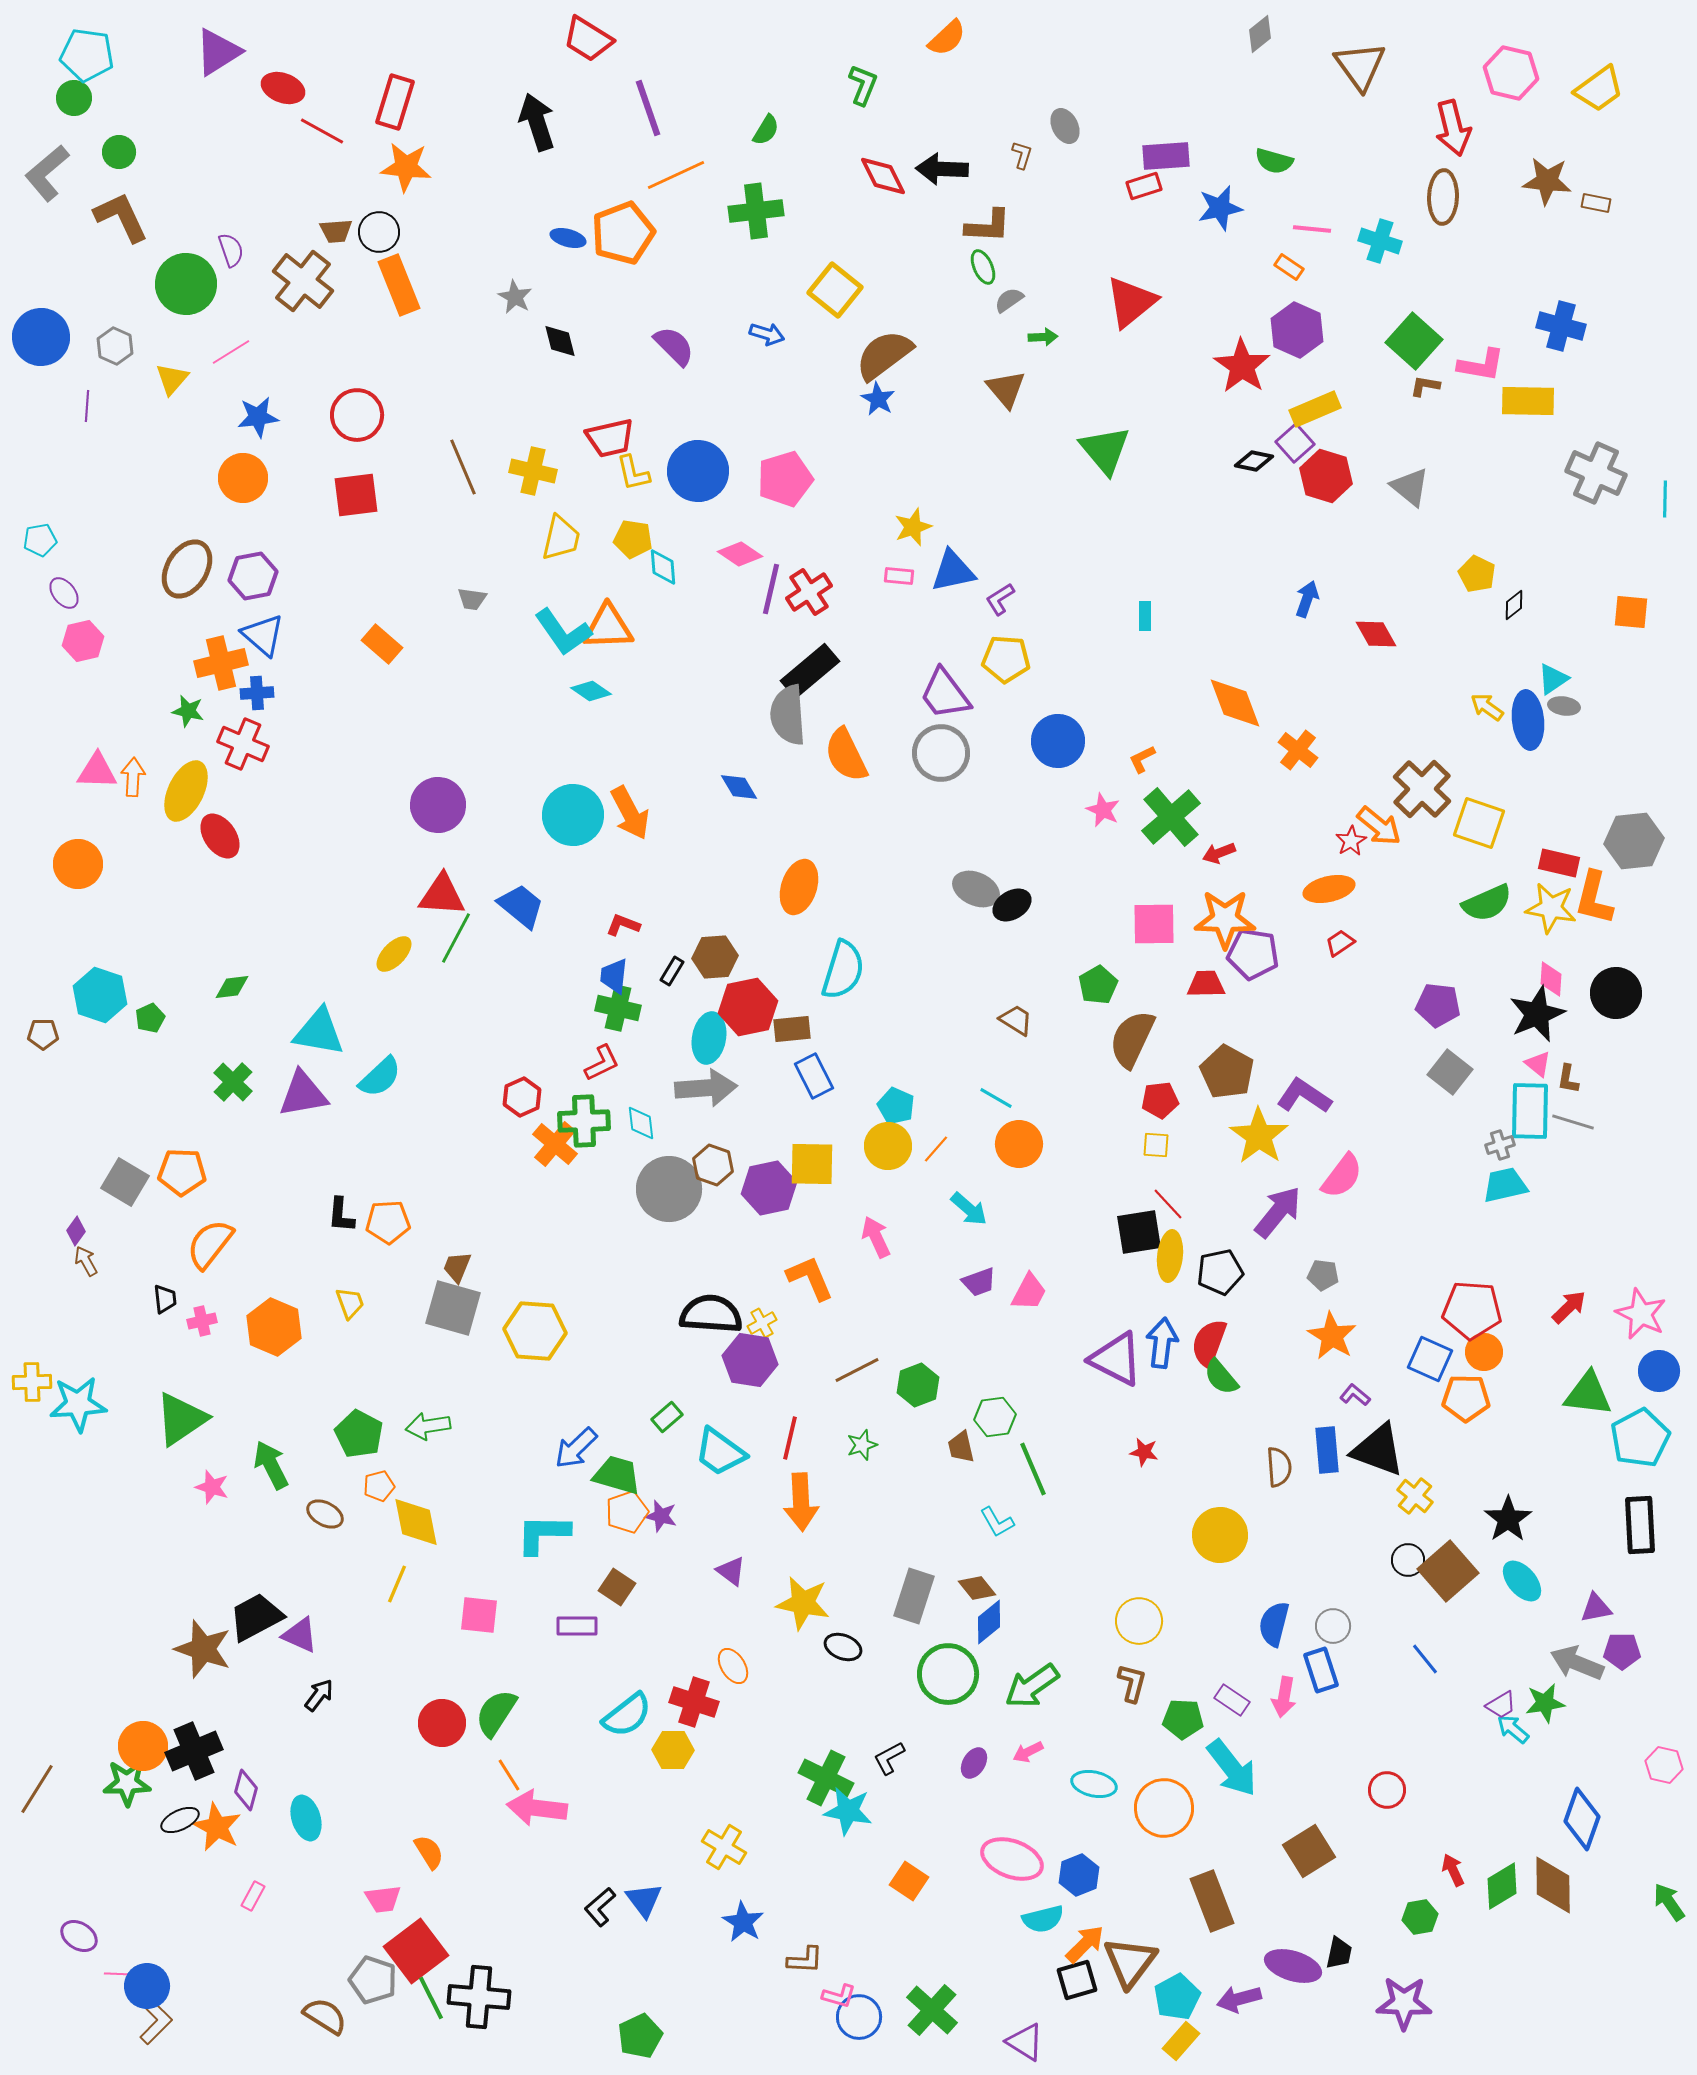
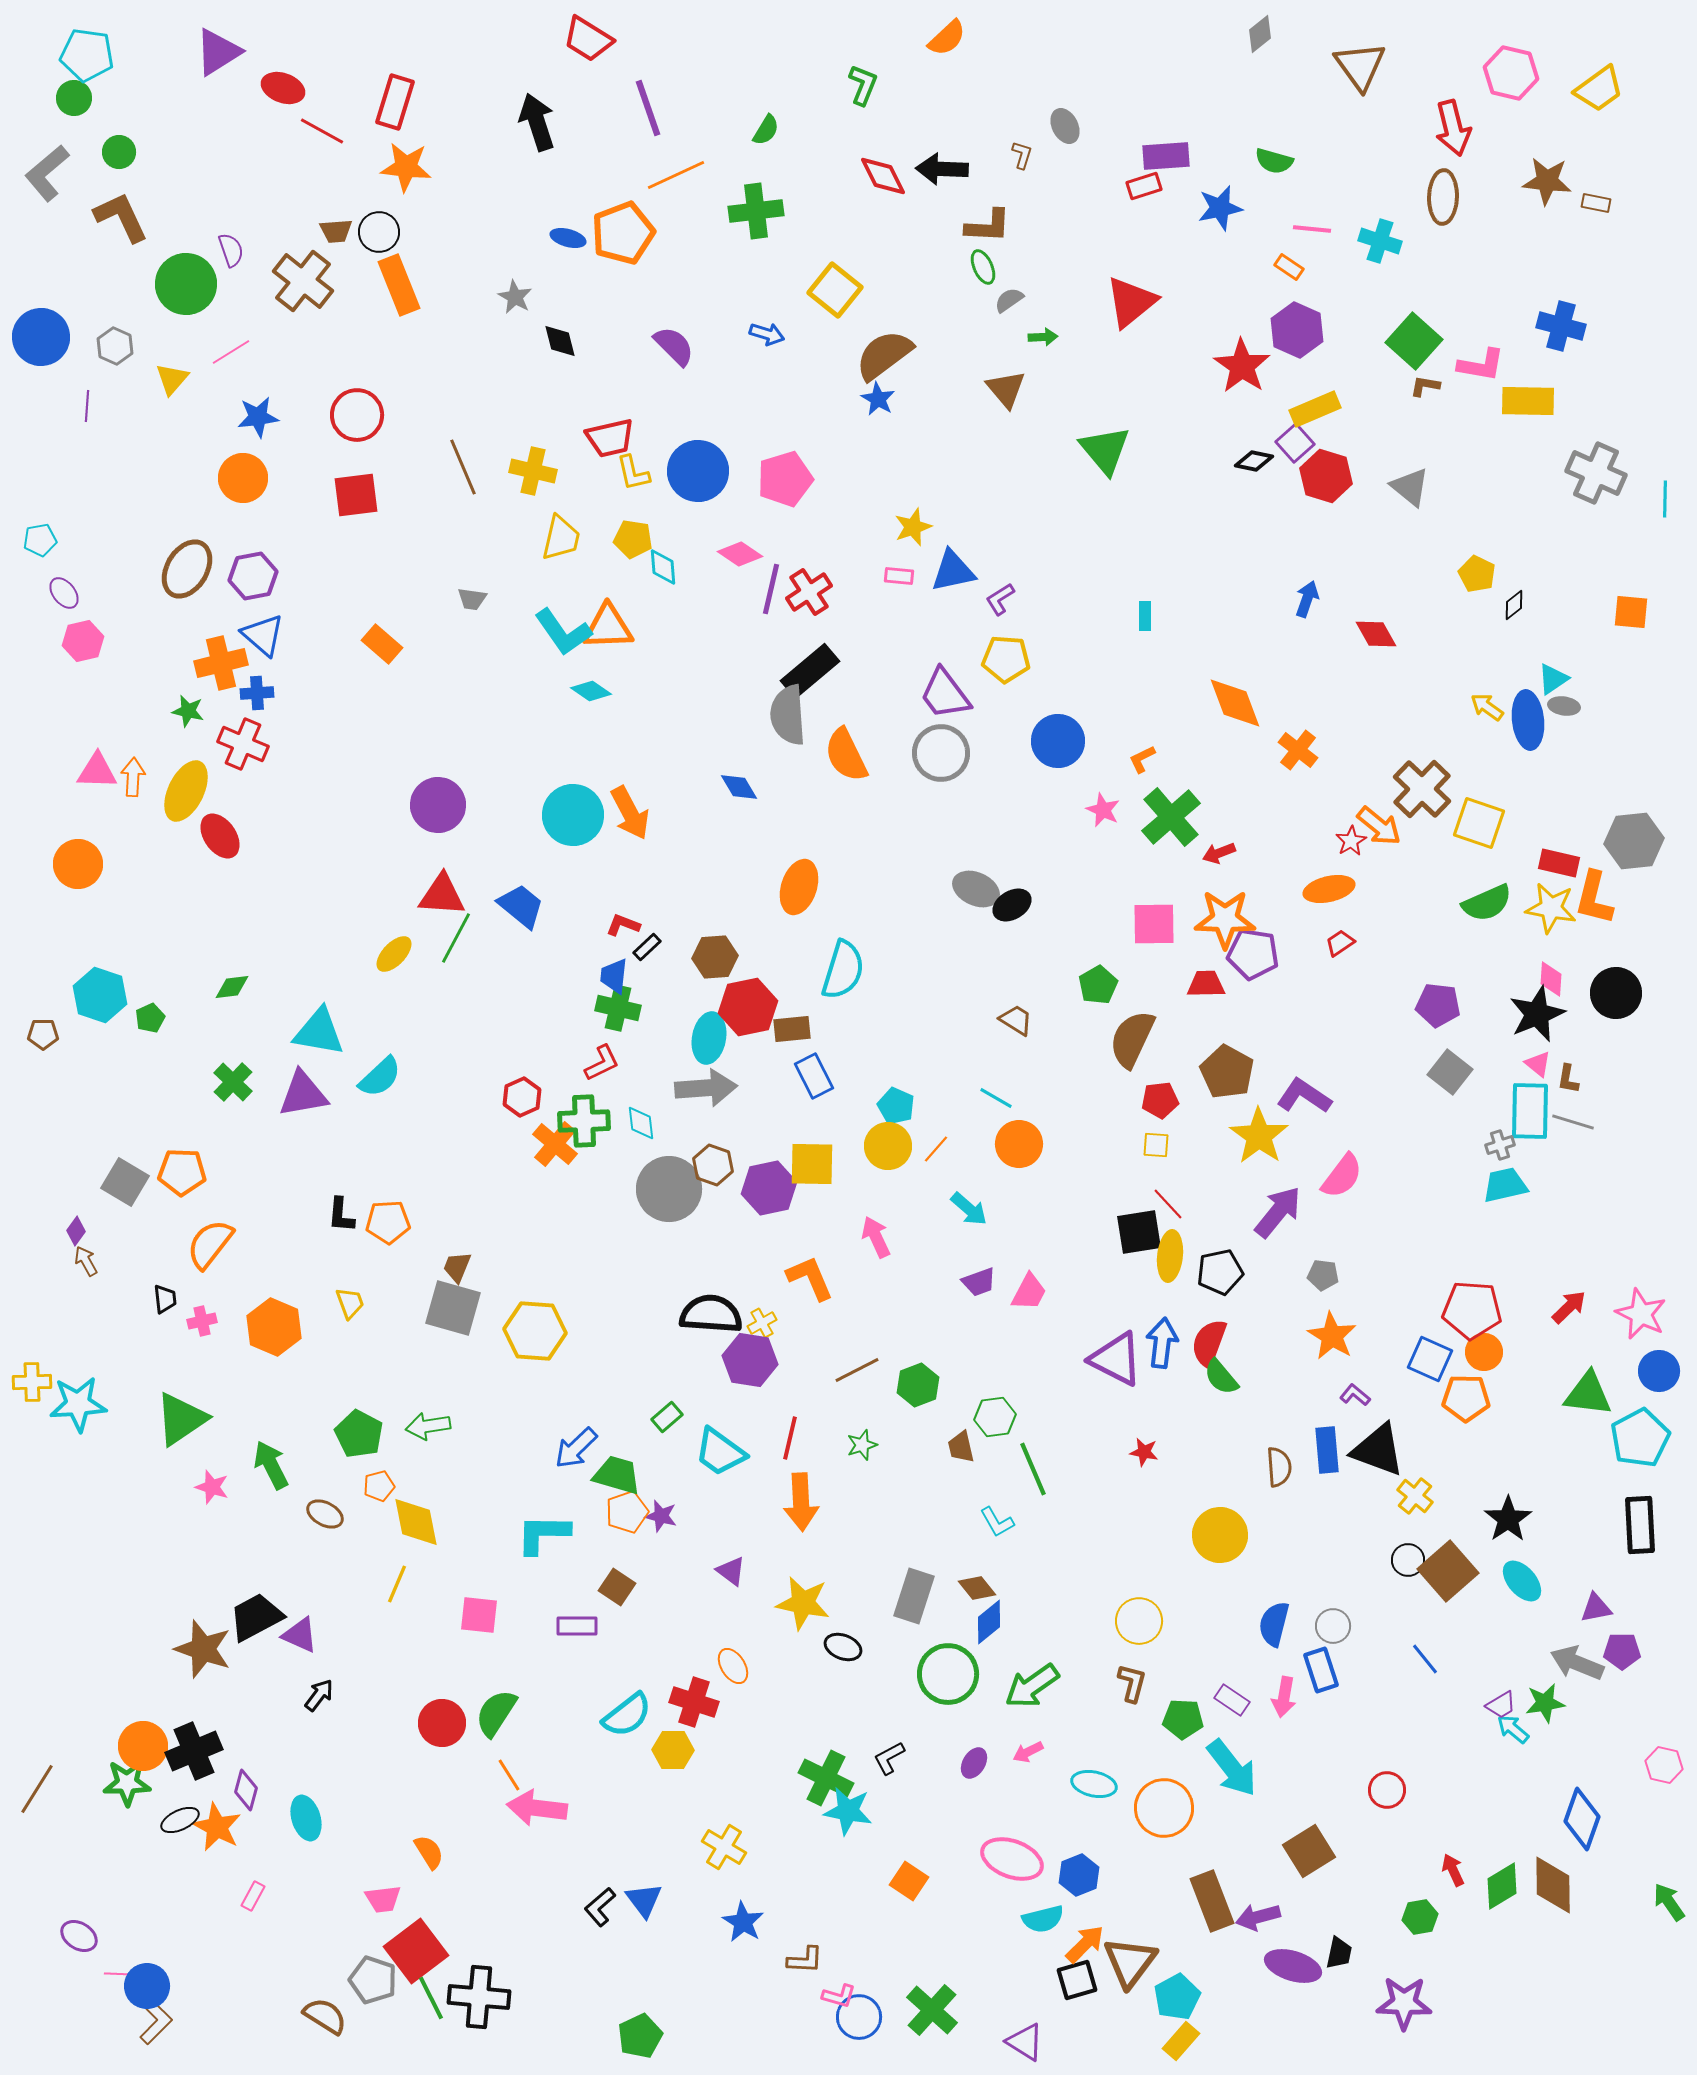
black rectangle at (672, 971): moved 25 px left, 24 px up; rotated 16 degrees clockwise
purple arrow at (1239, 1999): moved 19 px right, 82 px up
